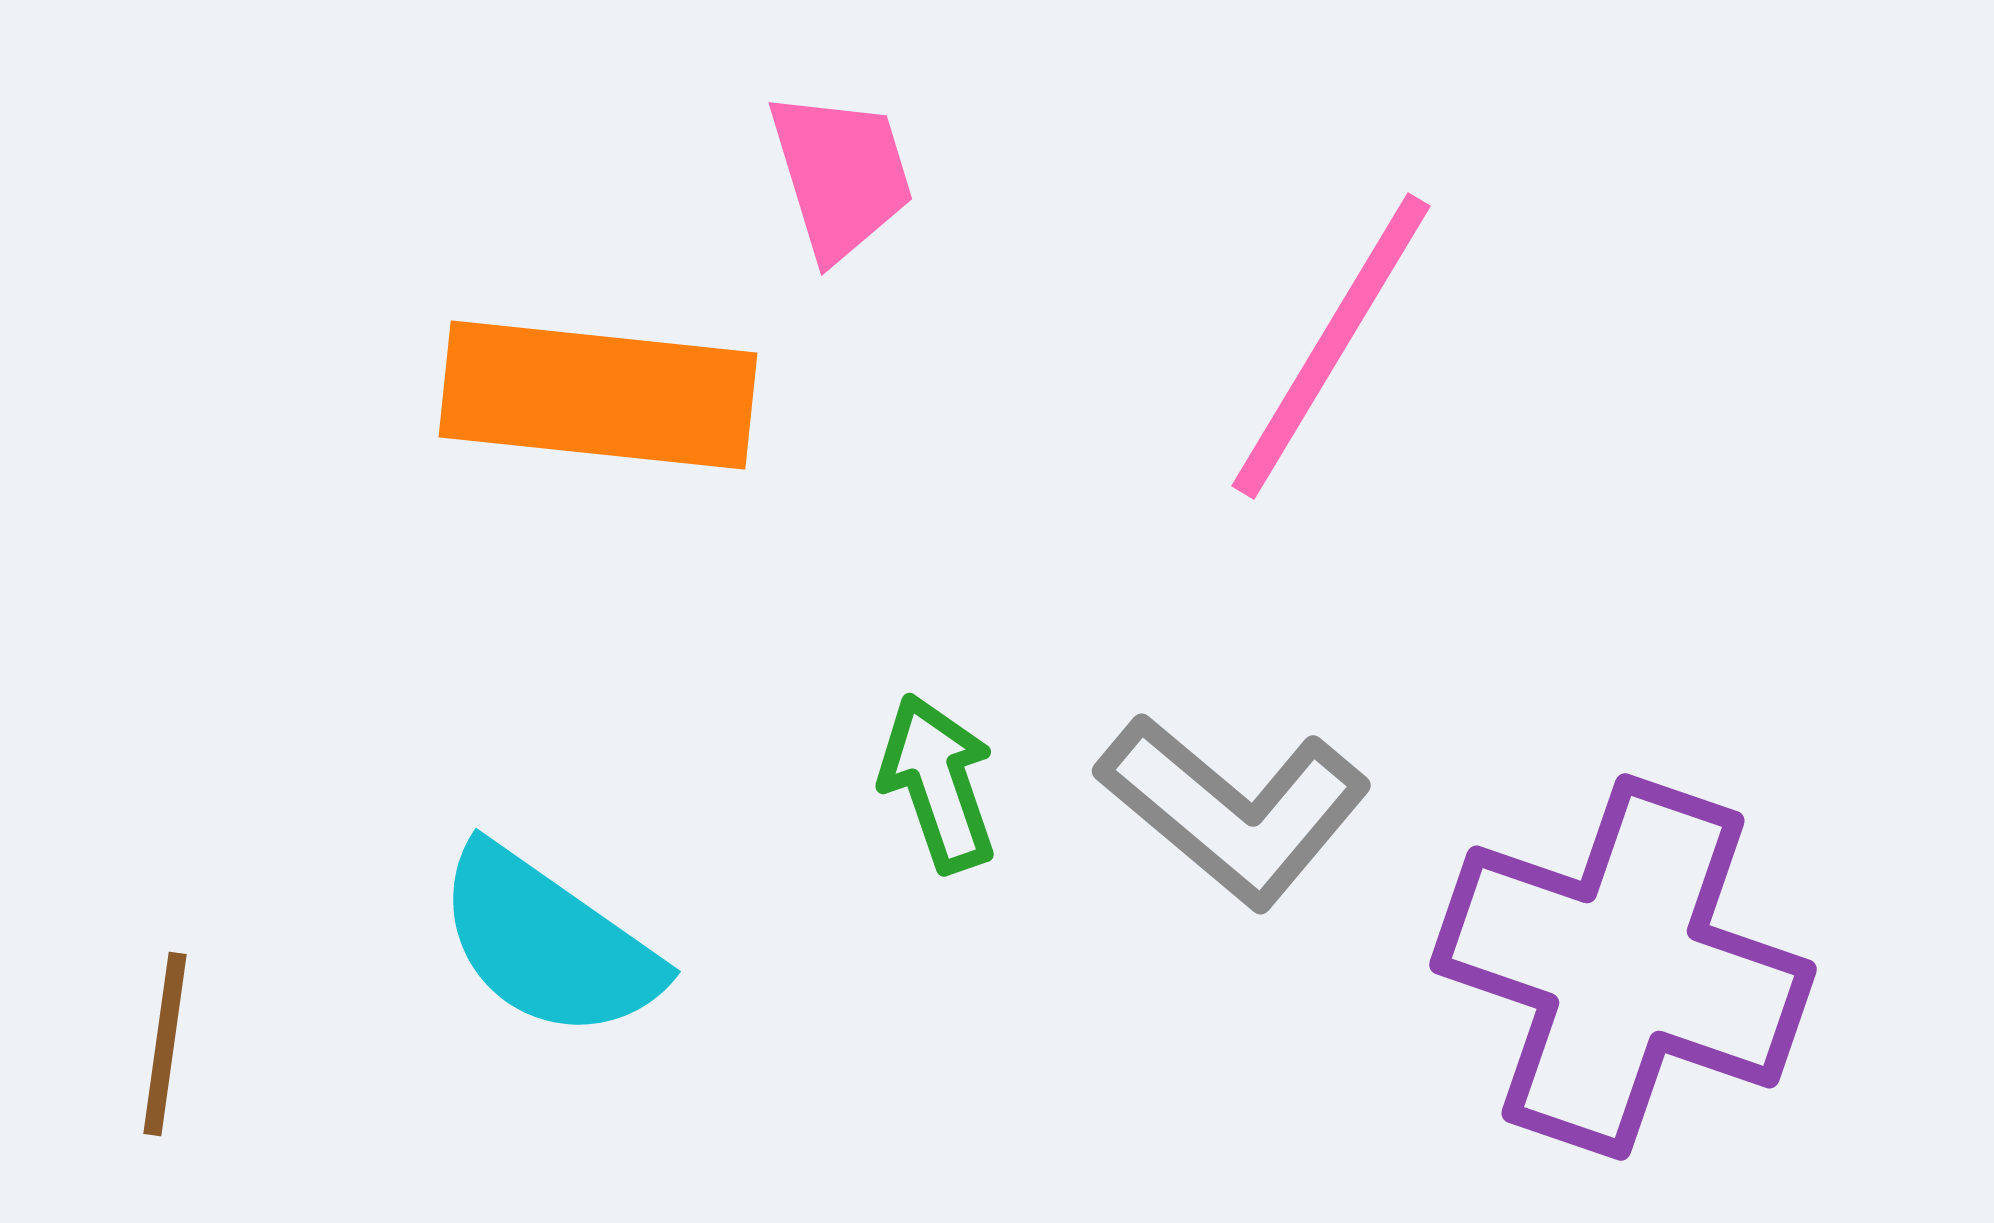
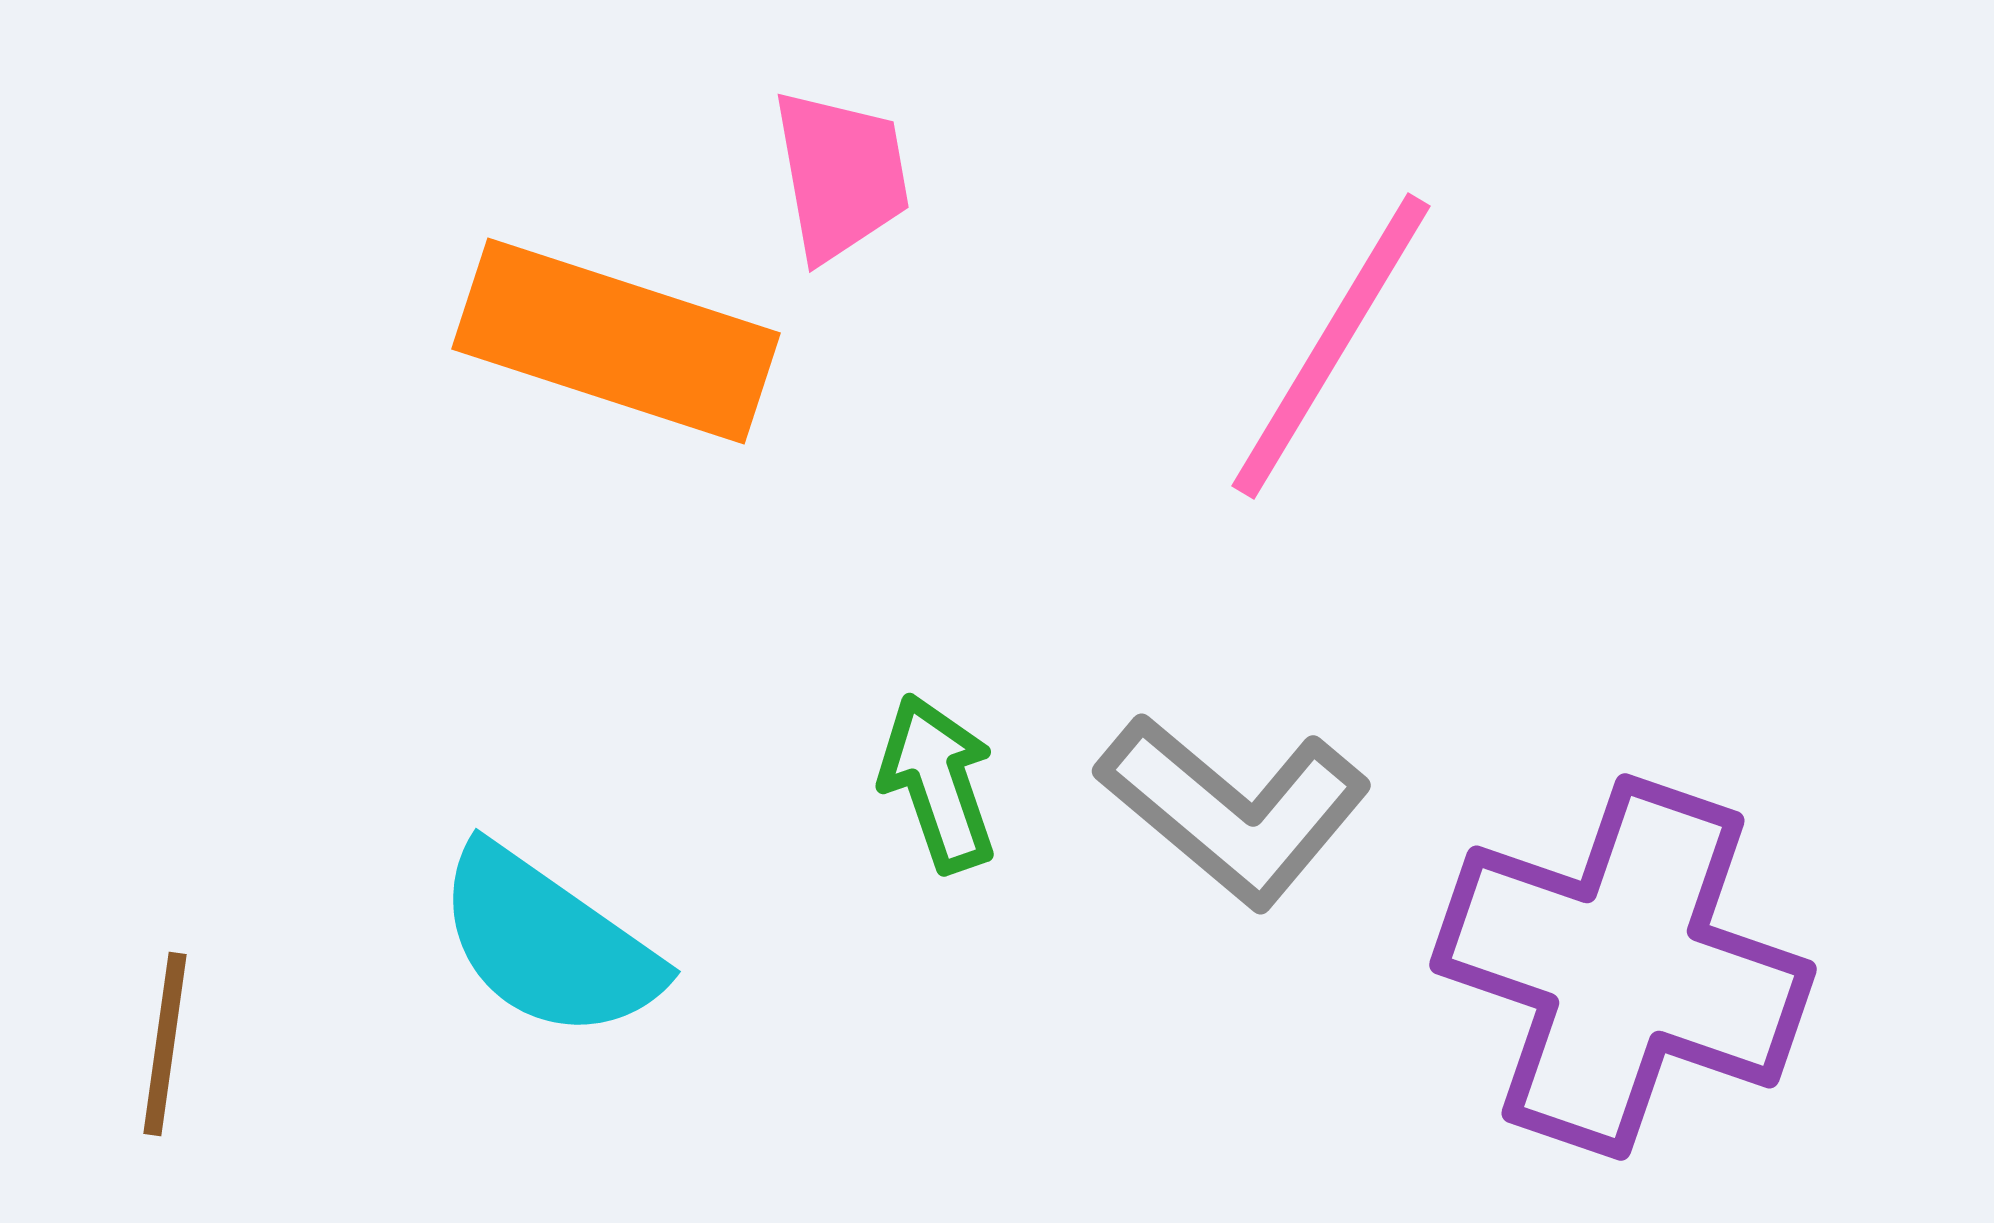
pink trapezoid: rotated 7 degrees clockwise
orange rectangle: moved 18 px right, 54 px up; rotated 12 degrees clockwise
